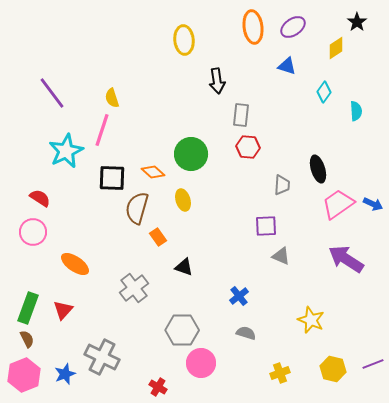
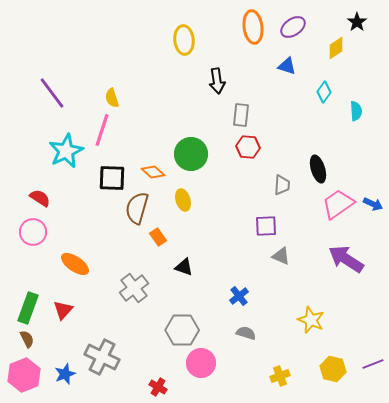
yellow cross at (280, 373): moved 3 px down
